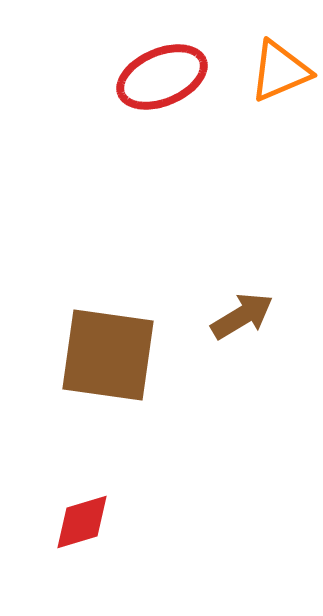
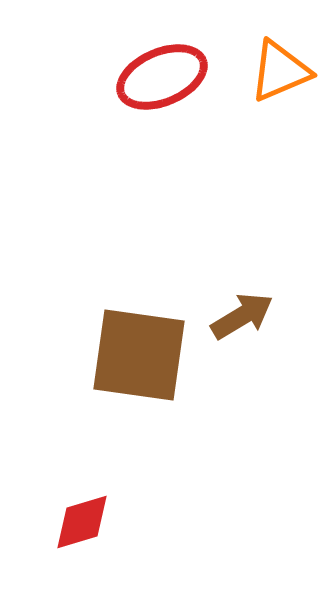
brown square: moved 31 px right
